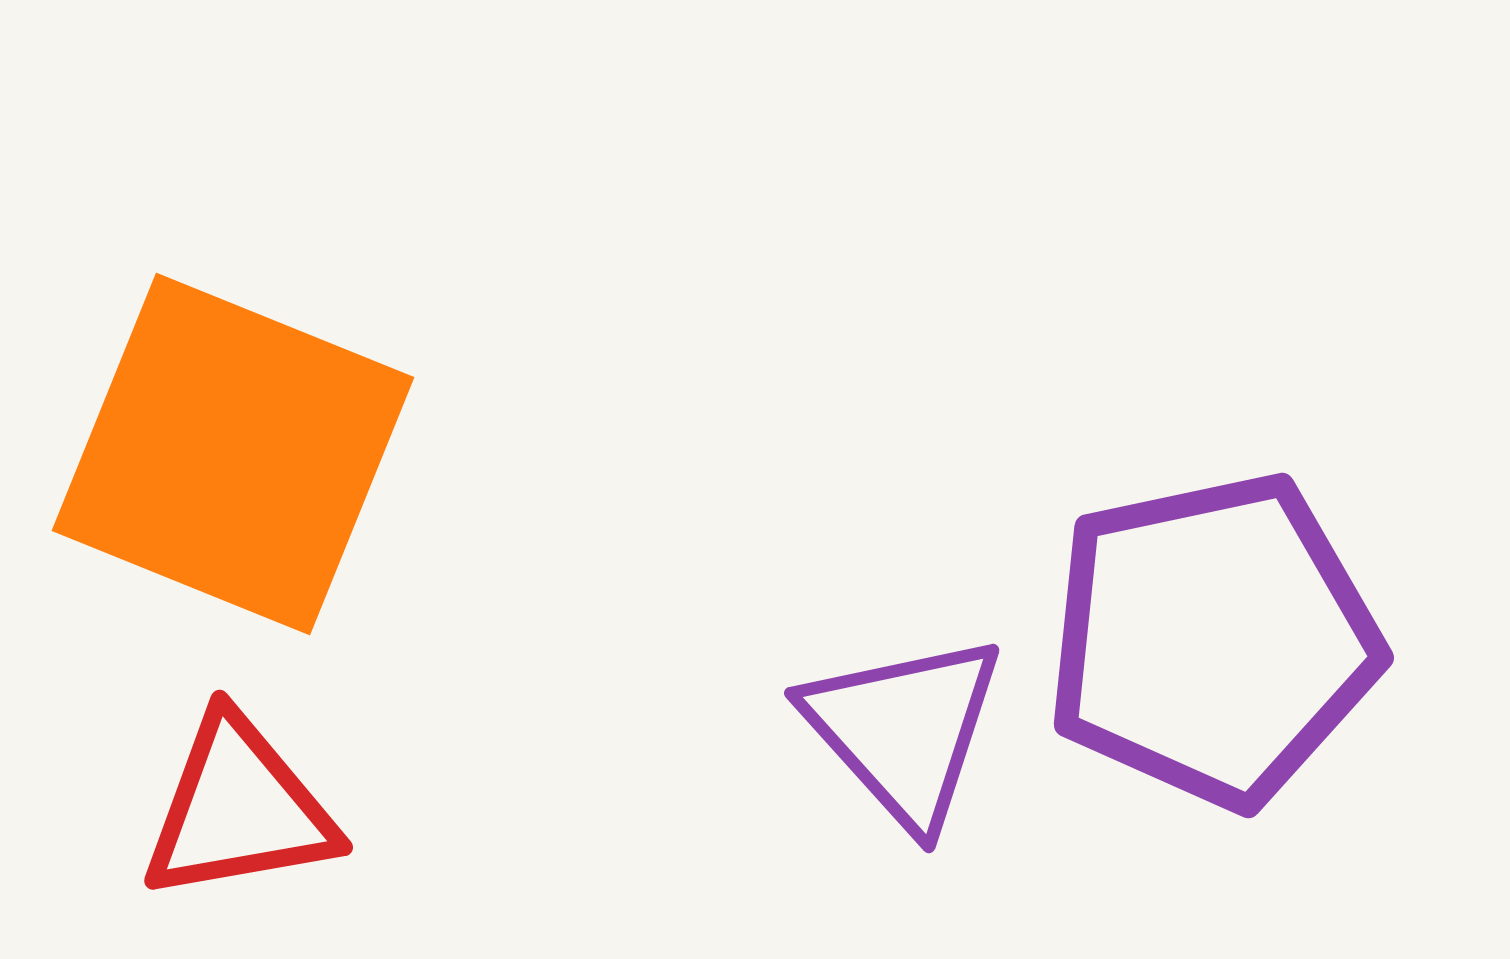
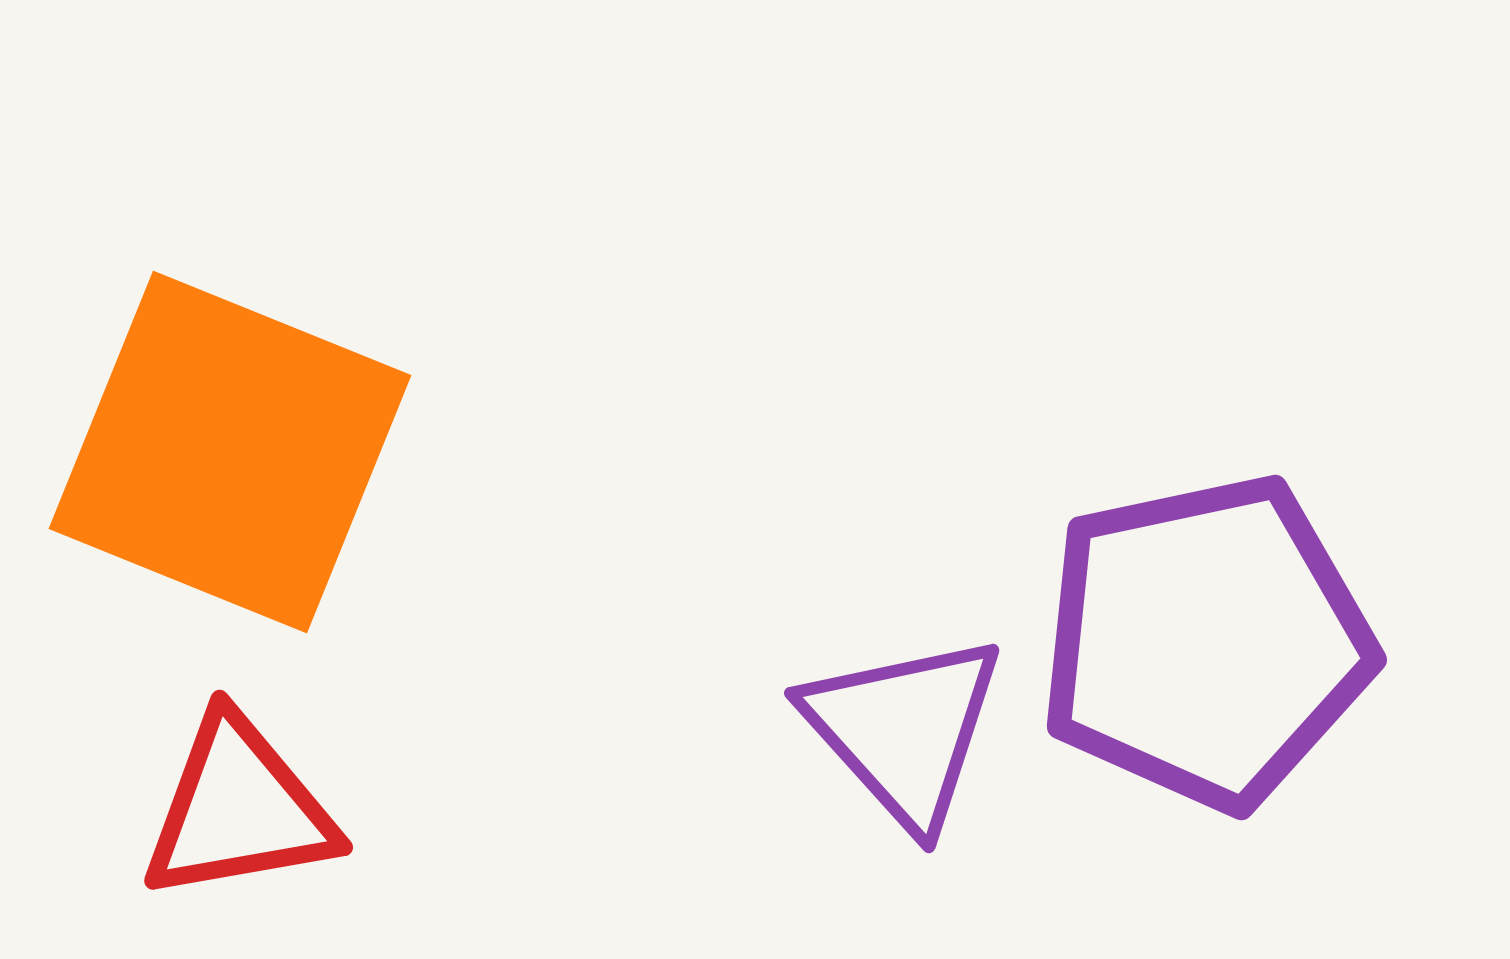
orange square: moved 3 px left, 2 px up
purple pentagon: moved 7 px left, 2 px down
